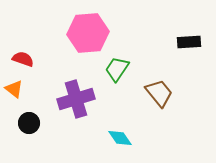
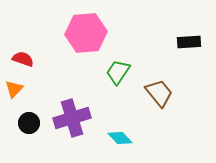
pink hexagon: moved 2 px left
green trapezoid: moved 1 px right, 3 px down
orange triangle: rotated 36 degrees clockwise
purple cross: moved 4 px left, 19 px down
cyan diamond: rotated 10 degrees counterclockwise
